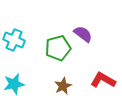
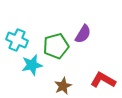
purple semicircle: rotated 84 degrees clockwise
cyan cross: moved 3 px right
green pentagon: moved 2 px left, 2 px up
cyan star: moved 18 px right, 19 px up
